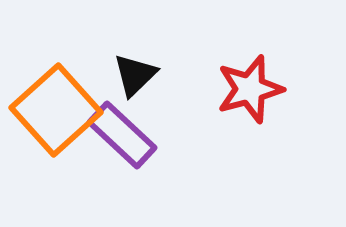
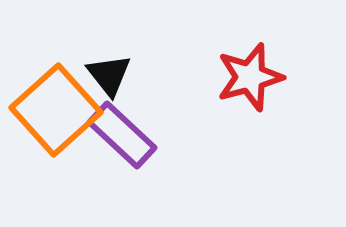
black triangle: moved 26 px left; rotated 24 degrees counterclockwise
red star: moved 12 px up
